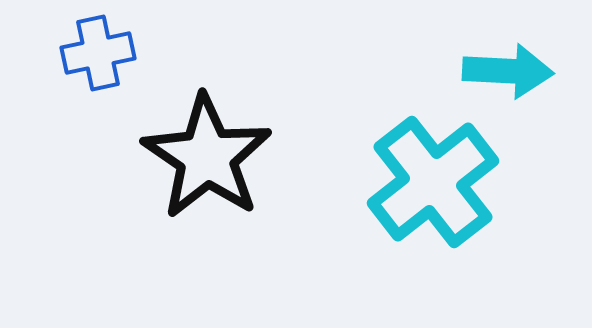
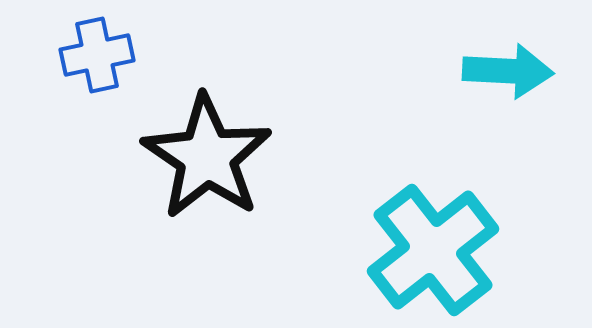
blue cross: moved 1 px left, 2 px down
cyan cross: moved 68 px down
